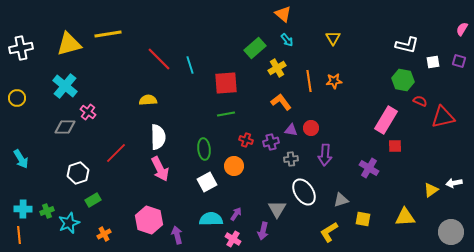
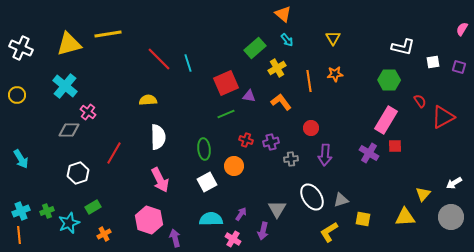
white L-shape at (407, 45): moved 4 px left, 2 px down
white cross at (21, 48): rotated 35 degrees clockwise
purple square at (459, 61): moved 6 px down
cyan line at (190, 65): moved 2 px left, 2 px up
green hexagon at (403, 80): moved 14 px left; rotated 10 degrees counterclockwise
orange star at (334, 81): moved 1 px right, 7 px up
red square at (226, 83): rotated 20 degrees counterclockwise
yellow circle at (17, 98): moved 3 px up
red semicircle at (420, 101): rotated 32 degrees clockwise
green line at (226, 114): rotated 12 degrees counterclockwise
red triangle at (443, 117): rotated 15 degrees counterclockwise
gray diamond at (65, 127): moved 4 px right, 3 px down
purple triangle at (291, 130): moved 42 px left, 34 px up
red line at (116, 153): moved 2 px left; rotated 15 degrees counterclockwise
purple cross at (369, 168): moved 15 px up
pink arrow at (160, 169): moved 11 px down
white arrow at (454, 183): rotated 21 degrees counterclockwise
yellow triangle at (431, 190): moved 8 px left, 4 px down; rotated 14 degrees counterclockwise
white ellipse at (304, 192): moved 8 px right, 5 px down
green rectangle at (93, 200): moved 7 px down
cyan cross at (23, 209): moved 2 px left, 2 px down; rotated 24 degrees counterclockwise
purple arrow at (236, 214): moved 5 px right
gray circle at (451, 232): moved 15 px up
purple arrow at (177, 235): moved 2 px left, 3 px down
